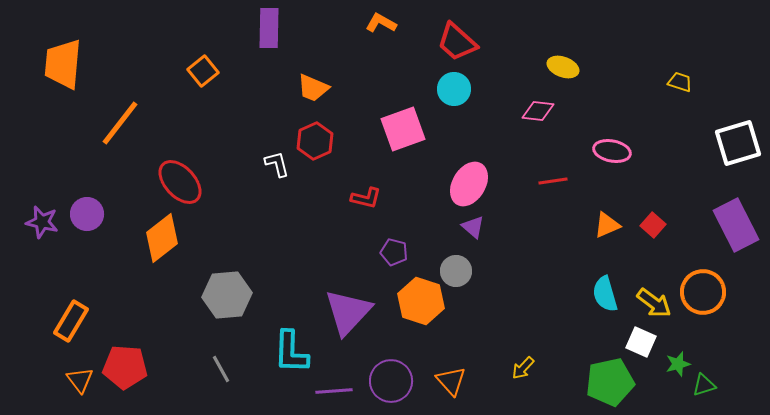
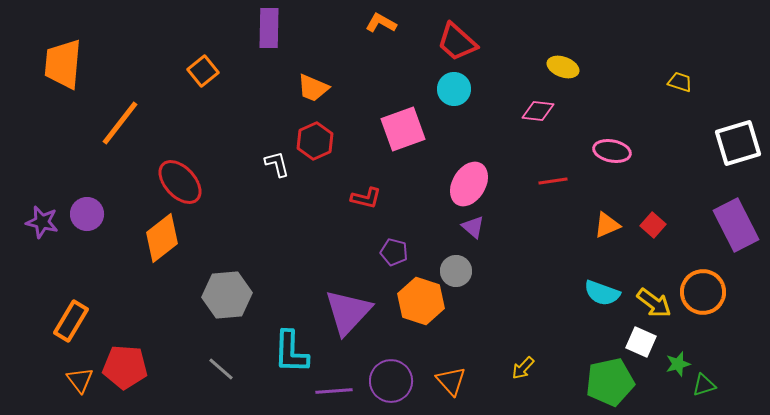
cyan semicircle at (605, 294): moved 3 px left, 1 px up; rotated 54 degrees counterclockwise
gray line at (221, 369): rotated 20 degrees counterclockwise
